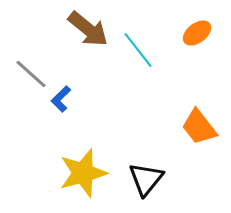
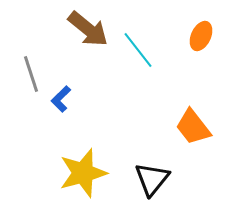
orange ellipse: moved 4 px right, 3 px down; rotated 28 degrees counterclockwise
gray line: rotated 30 degrees clockwise
orange trapezoid: moved 6 px left
black triangle: moved 6 px right
